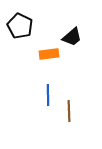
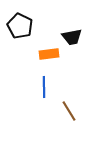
black trapezoid: rotated 30 degrees clockwise
blue line: moved 4 px left, 8 px up
brown line: rotated 30 degrees counterclockwise
